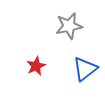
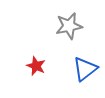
red star: rotated 24 degrees counterclockwise
